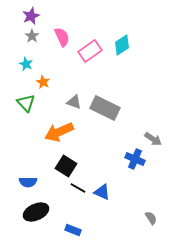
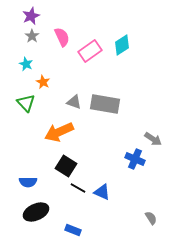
gray rectangle: moved 4 px up; rotated 16 degrees counterclockwise
